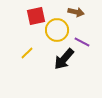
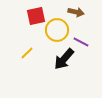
purple line: moved 1 px left
